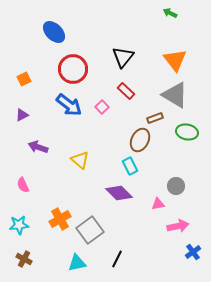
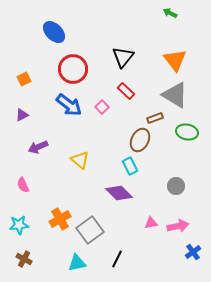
purple arrow: rotated 42 degrees counterclockwise
pink triangle: moved 7 px left, 19 px down
